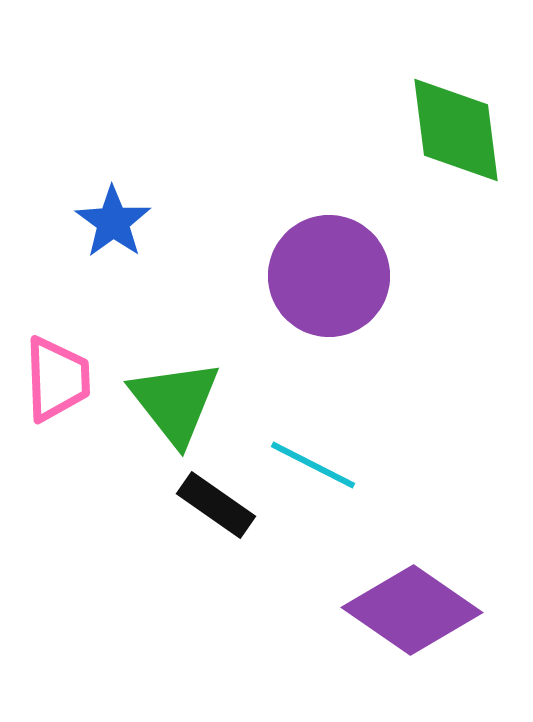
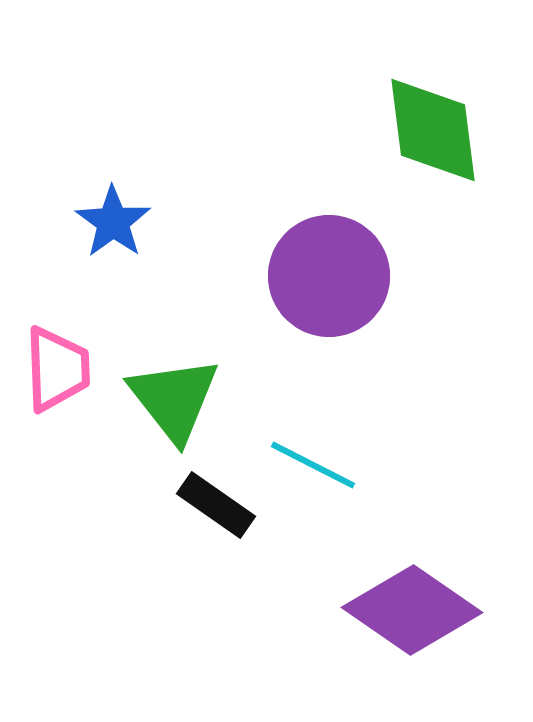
green diamond: moved 23 px left
pink trapezoid: moved 10 px up
green triangle: moved 1 px left, 3 px up
